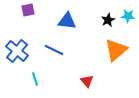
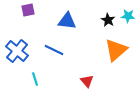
black star: rotated 16 degrees counterclockwise
